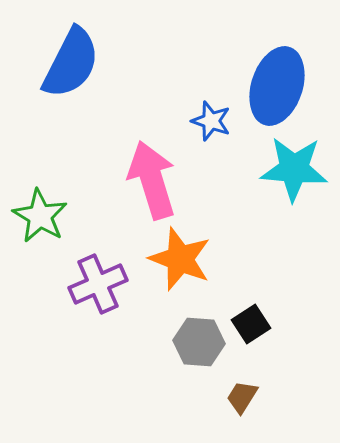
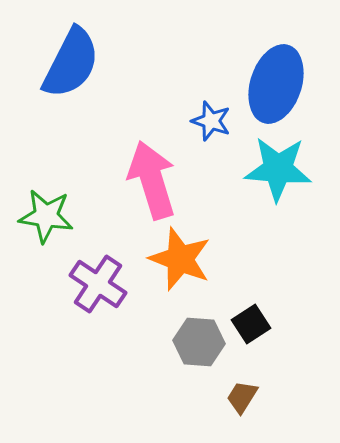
blue ellipse: moved 1 px left, 2 px up
cyan star: moved 16 px left
green star: moved 6 px right; rotated 22 degrees counterclockwise
purple cross: rotated 32 degrees counterclockwise
